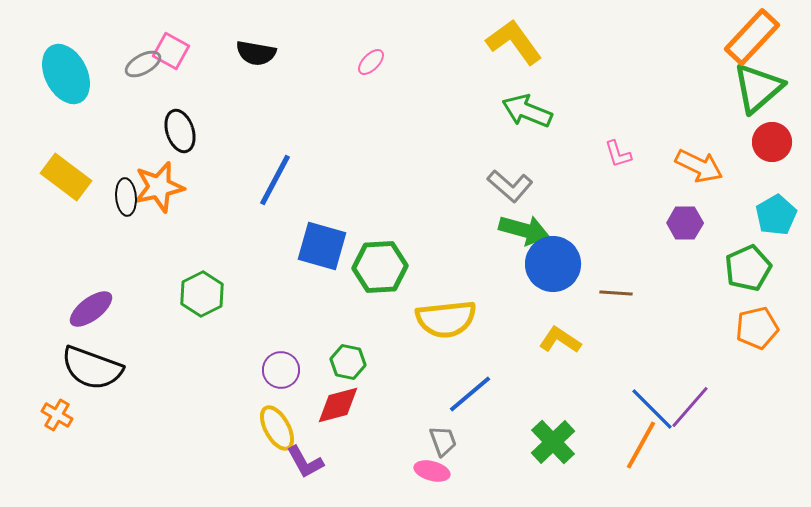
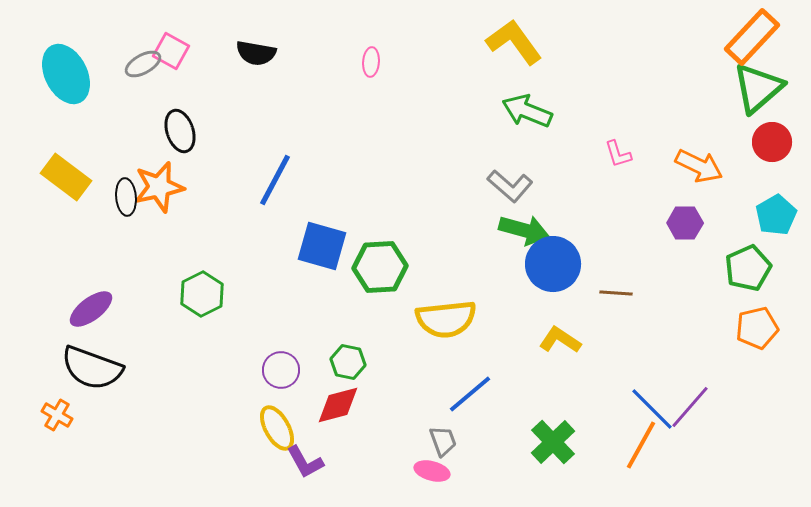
pink ellipse at (371, 62): rotated 40 degrees counterclockwise
